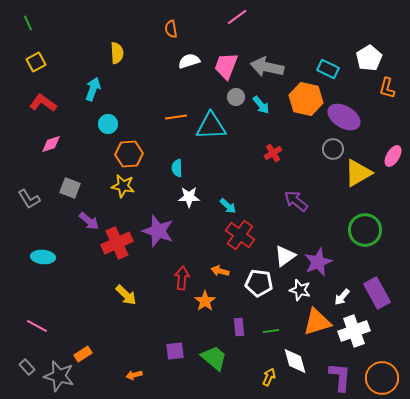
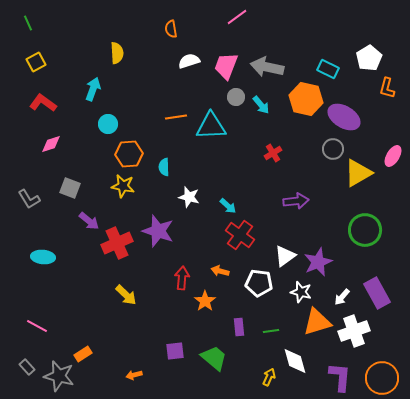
cyan semicircle at (177, 168): moved 13 px left, 1 px up
white star at (189, 197): rotated 15 degrees clockwise
purple arrow at (296, 201): rotated 135 degrees clockwise
white star at (300, 290): moved 1 px right, 2 px down
